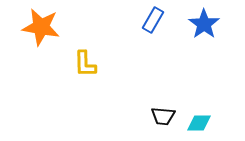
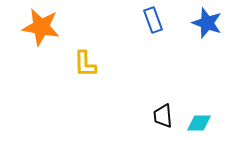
blue rectangle: rotated 50 degrees counterclockwise
blue star: moved 3 px right, 1 px up; rotated 16 degrees counterclockwise
black trapezoid: rotated 80 degrees clockwise
